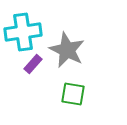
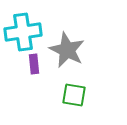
purple rectangle: moved 1 px right; rotated 48 degrees counterclockwise
green square: moved 1 px right, 1 px down
